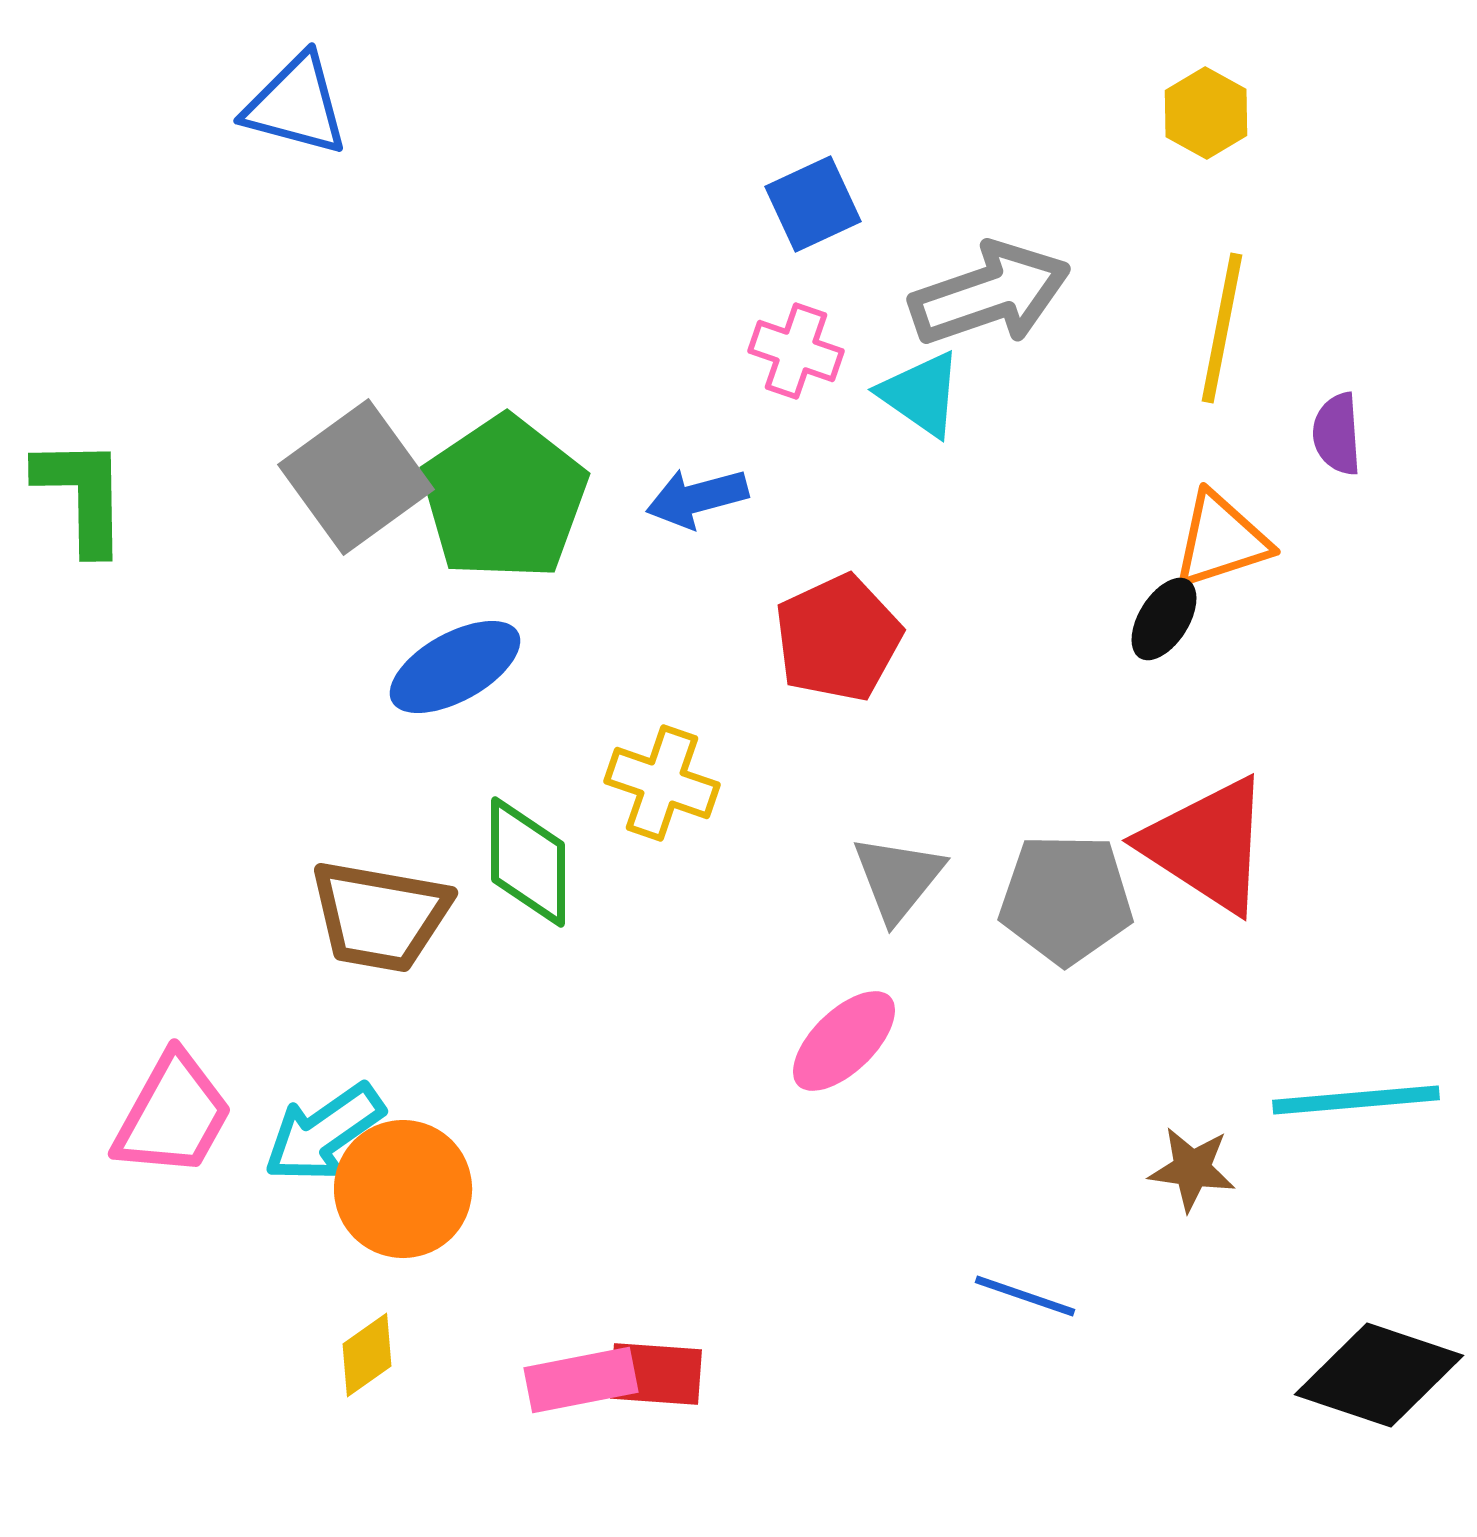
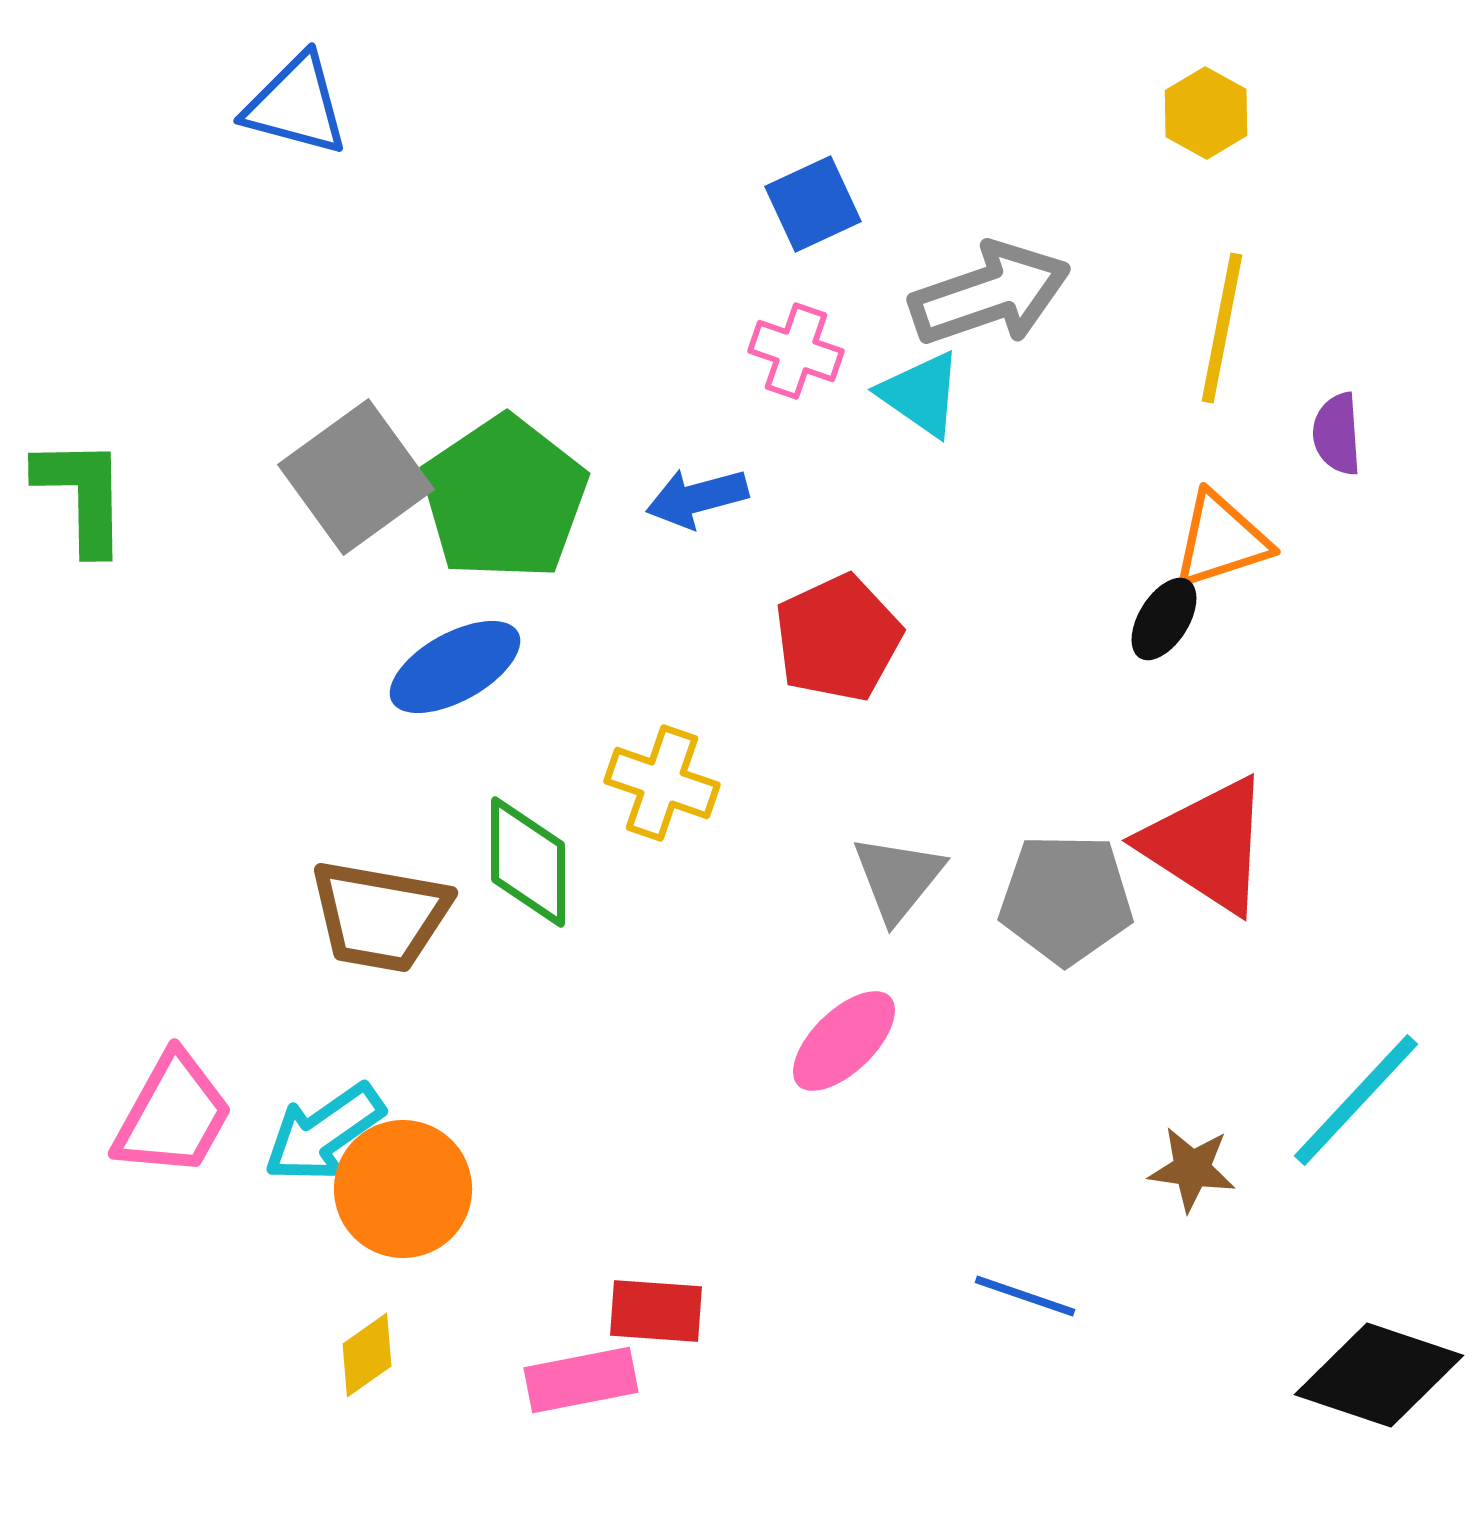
cyan line: rotated 42 degrees counterclockwise
red rectangle: moved 63 px up
